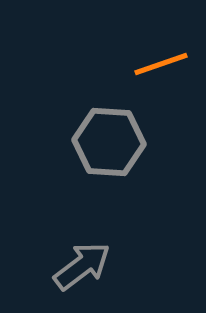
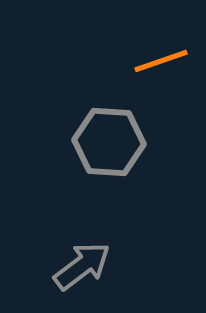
orange line: moved 3 px up
